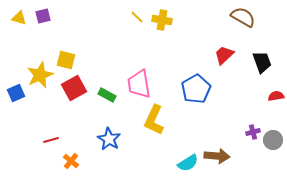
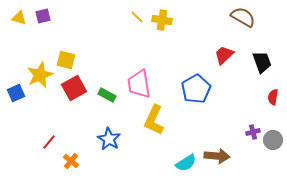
red semicircle: moved 3 px left, 1 px down; rotated 70 degrees counterclockwise
red line: moved 2 px left, 2 px down; rotated 35 degrees counterclockwise
cyan semicircle: moved 2 px left
